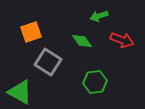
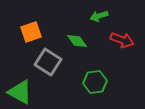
green diamond: moved 5 px left
